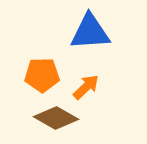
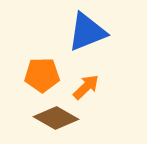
blue triangle: moved 3 px left; rotated 18 degrees counterclockwise
